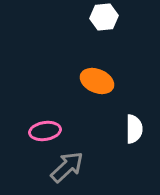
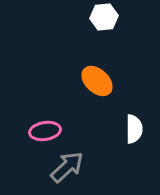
orange ellipse: rotated 20 degrees clockwise
